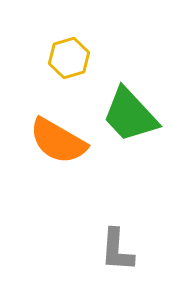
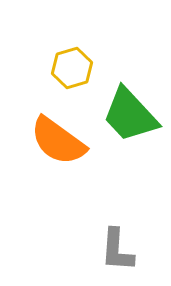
yellow hexagon: moved 3 px right, 10 px down
orange semicircle: rotated 6 degrees clockwise
